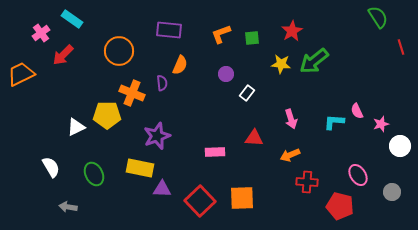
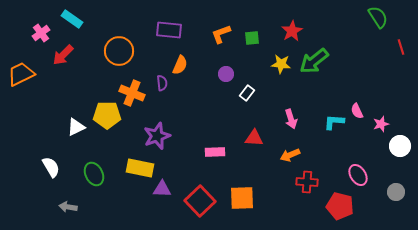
gray circle: moved 4 px right
